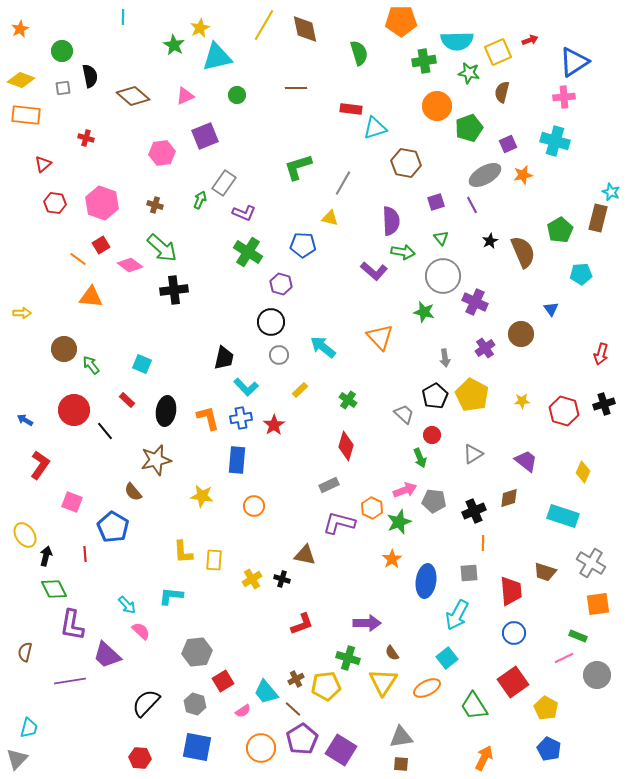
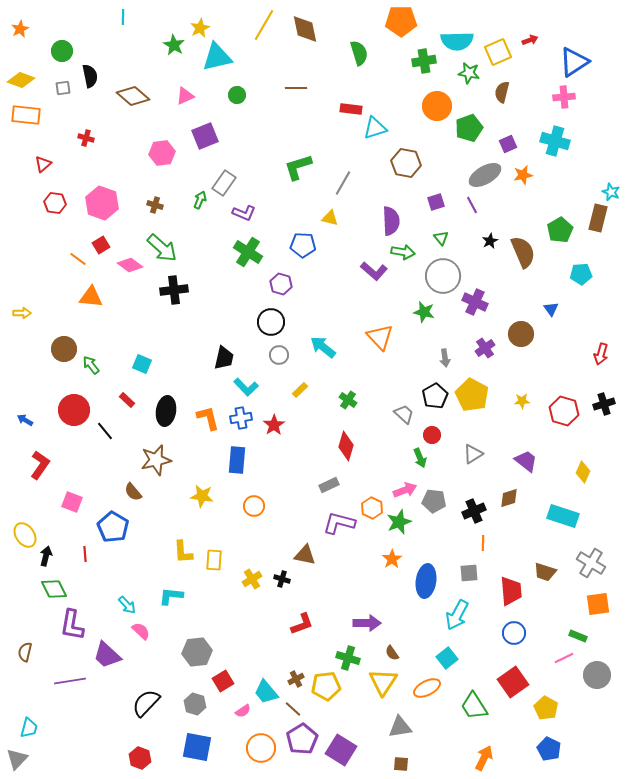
gray triangle at (401, 737): moved 1 px left, 10 px up
red hexagon at (140, 758): rotated 15 degrees clockwise
